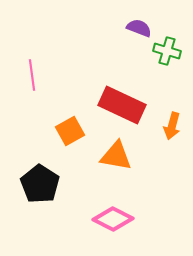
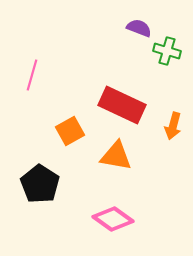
pink line: rotated 24 degrees clockwise
orange arrow: moved 1 px right
pink diamond: rotated 9 degrees clockwise
